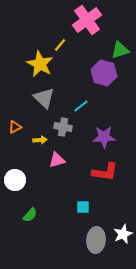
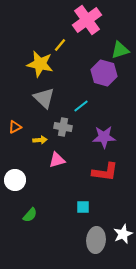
yellow star: rotated 16 degrees counterclockwise
